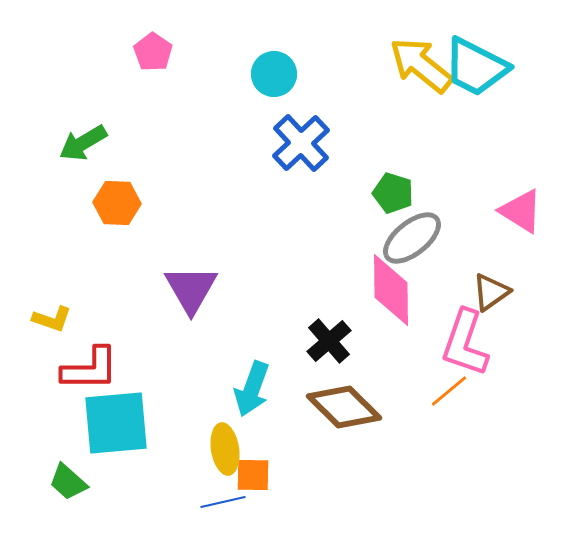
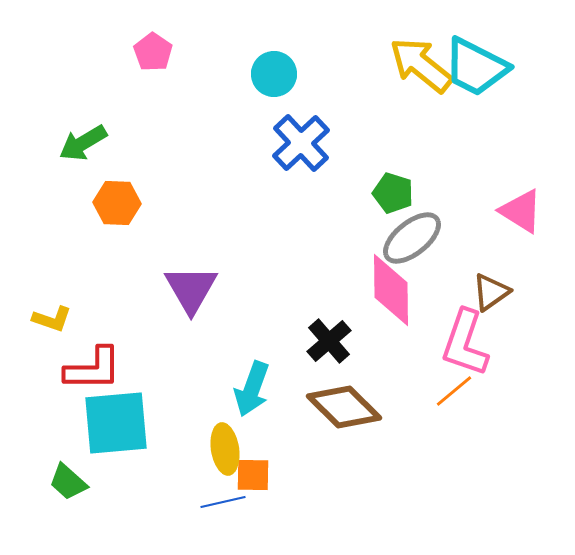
red L-shape: moved 3 px right
orange line: moved 5 px right
